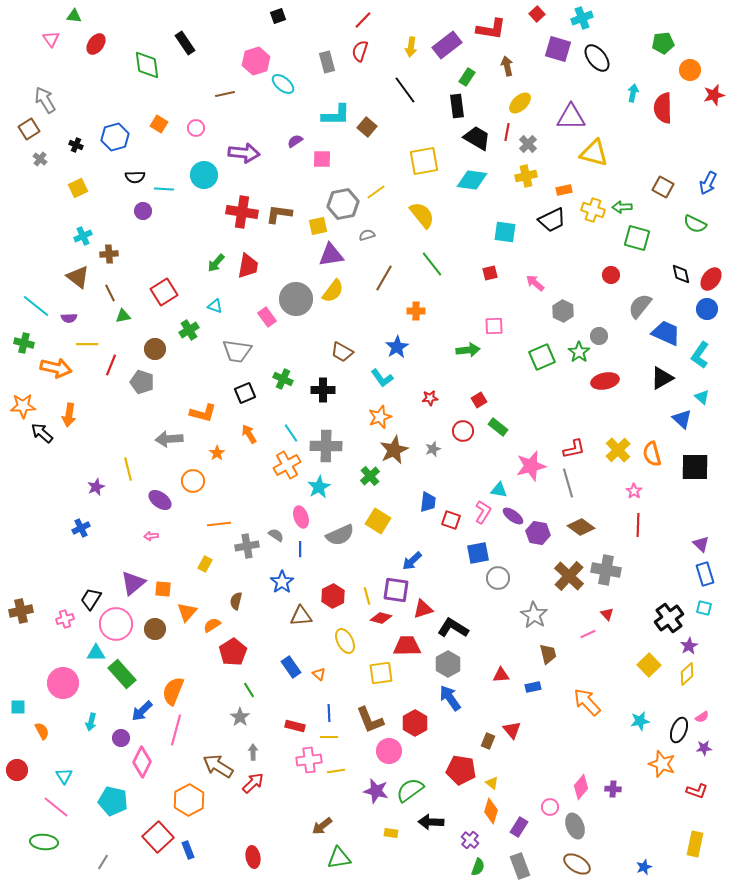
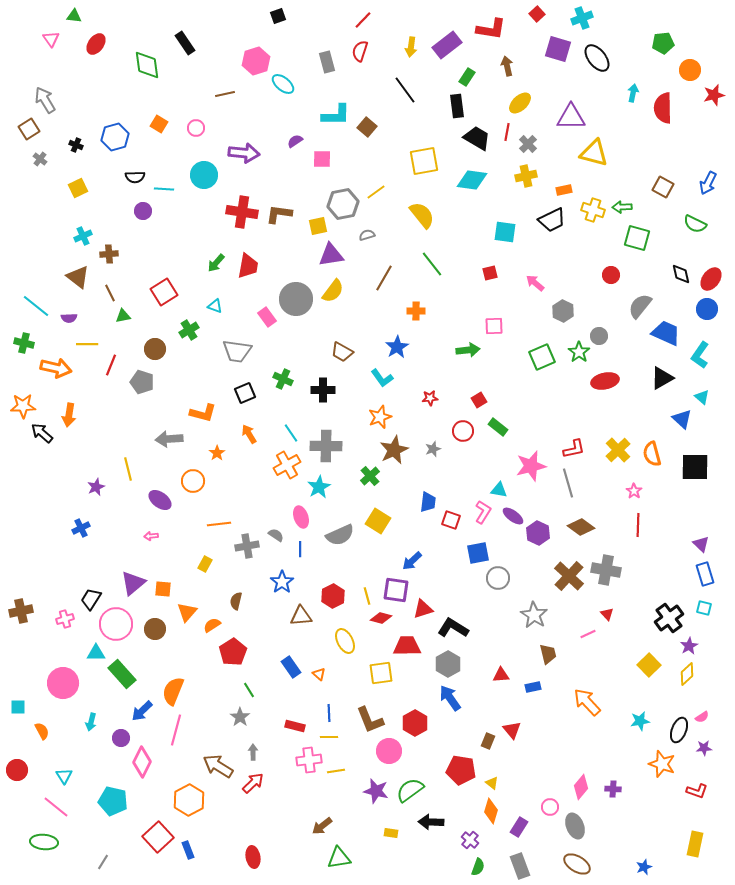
purple hexagon at (538, 533): rotated 15 degrees clockwise
